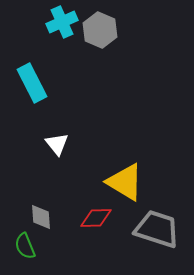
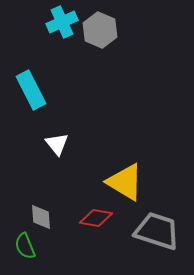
cyan rectangle: moved 1 px left, 7 px down
red diamond: rotated 12 degrees clockwise
gray trapezoid: moved 2 px down
